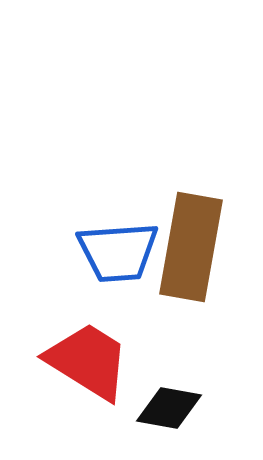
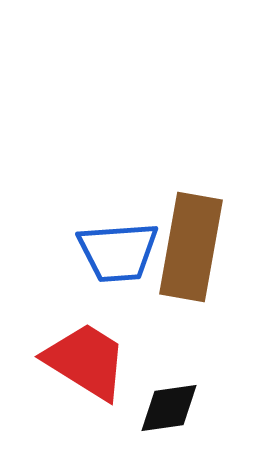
red trapezoid: moved 2 px left
black diamond: rotated 18 degrees counterclockwise
